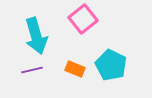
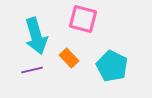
pink square: rotated 36 degrees counterclockwise
cyan pentagon: moved 1 px right, 1 px down
orange rectangle: moved 6 px left, 11 px up; rotated 24 degrees clockwise
